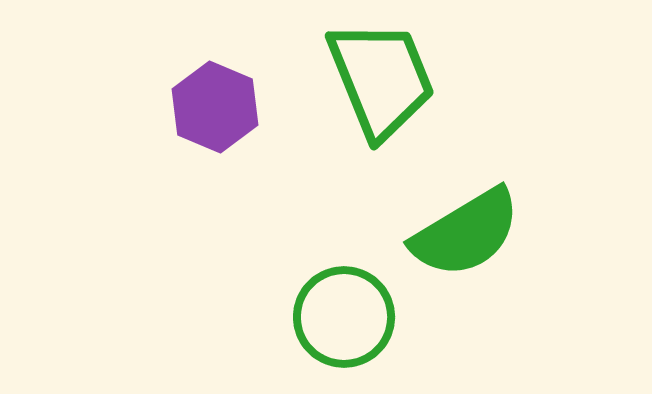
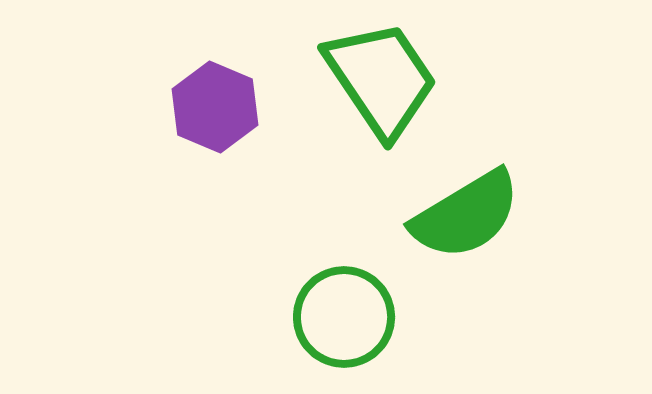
green trapezoid: rotated 12 degrees counterclockwise
green semicircle: moved 18 px up
